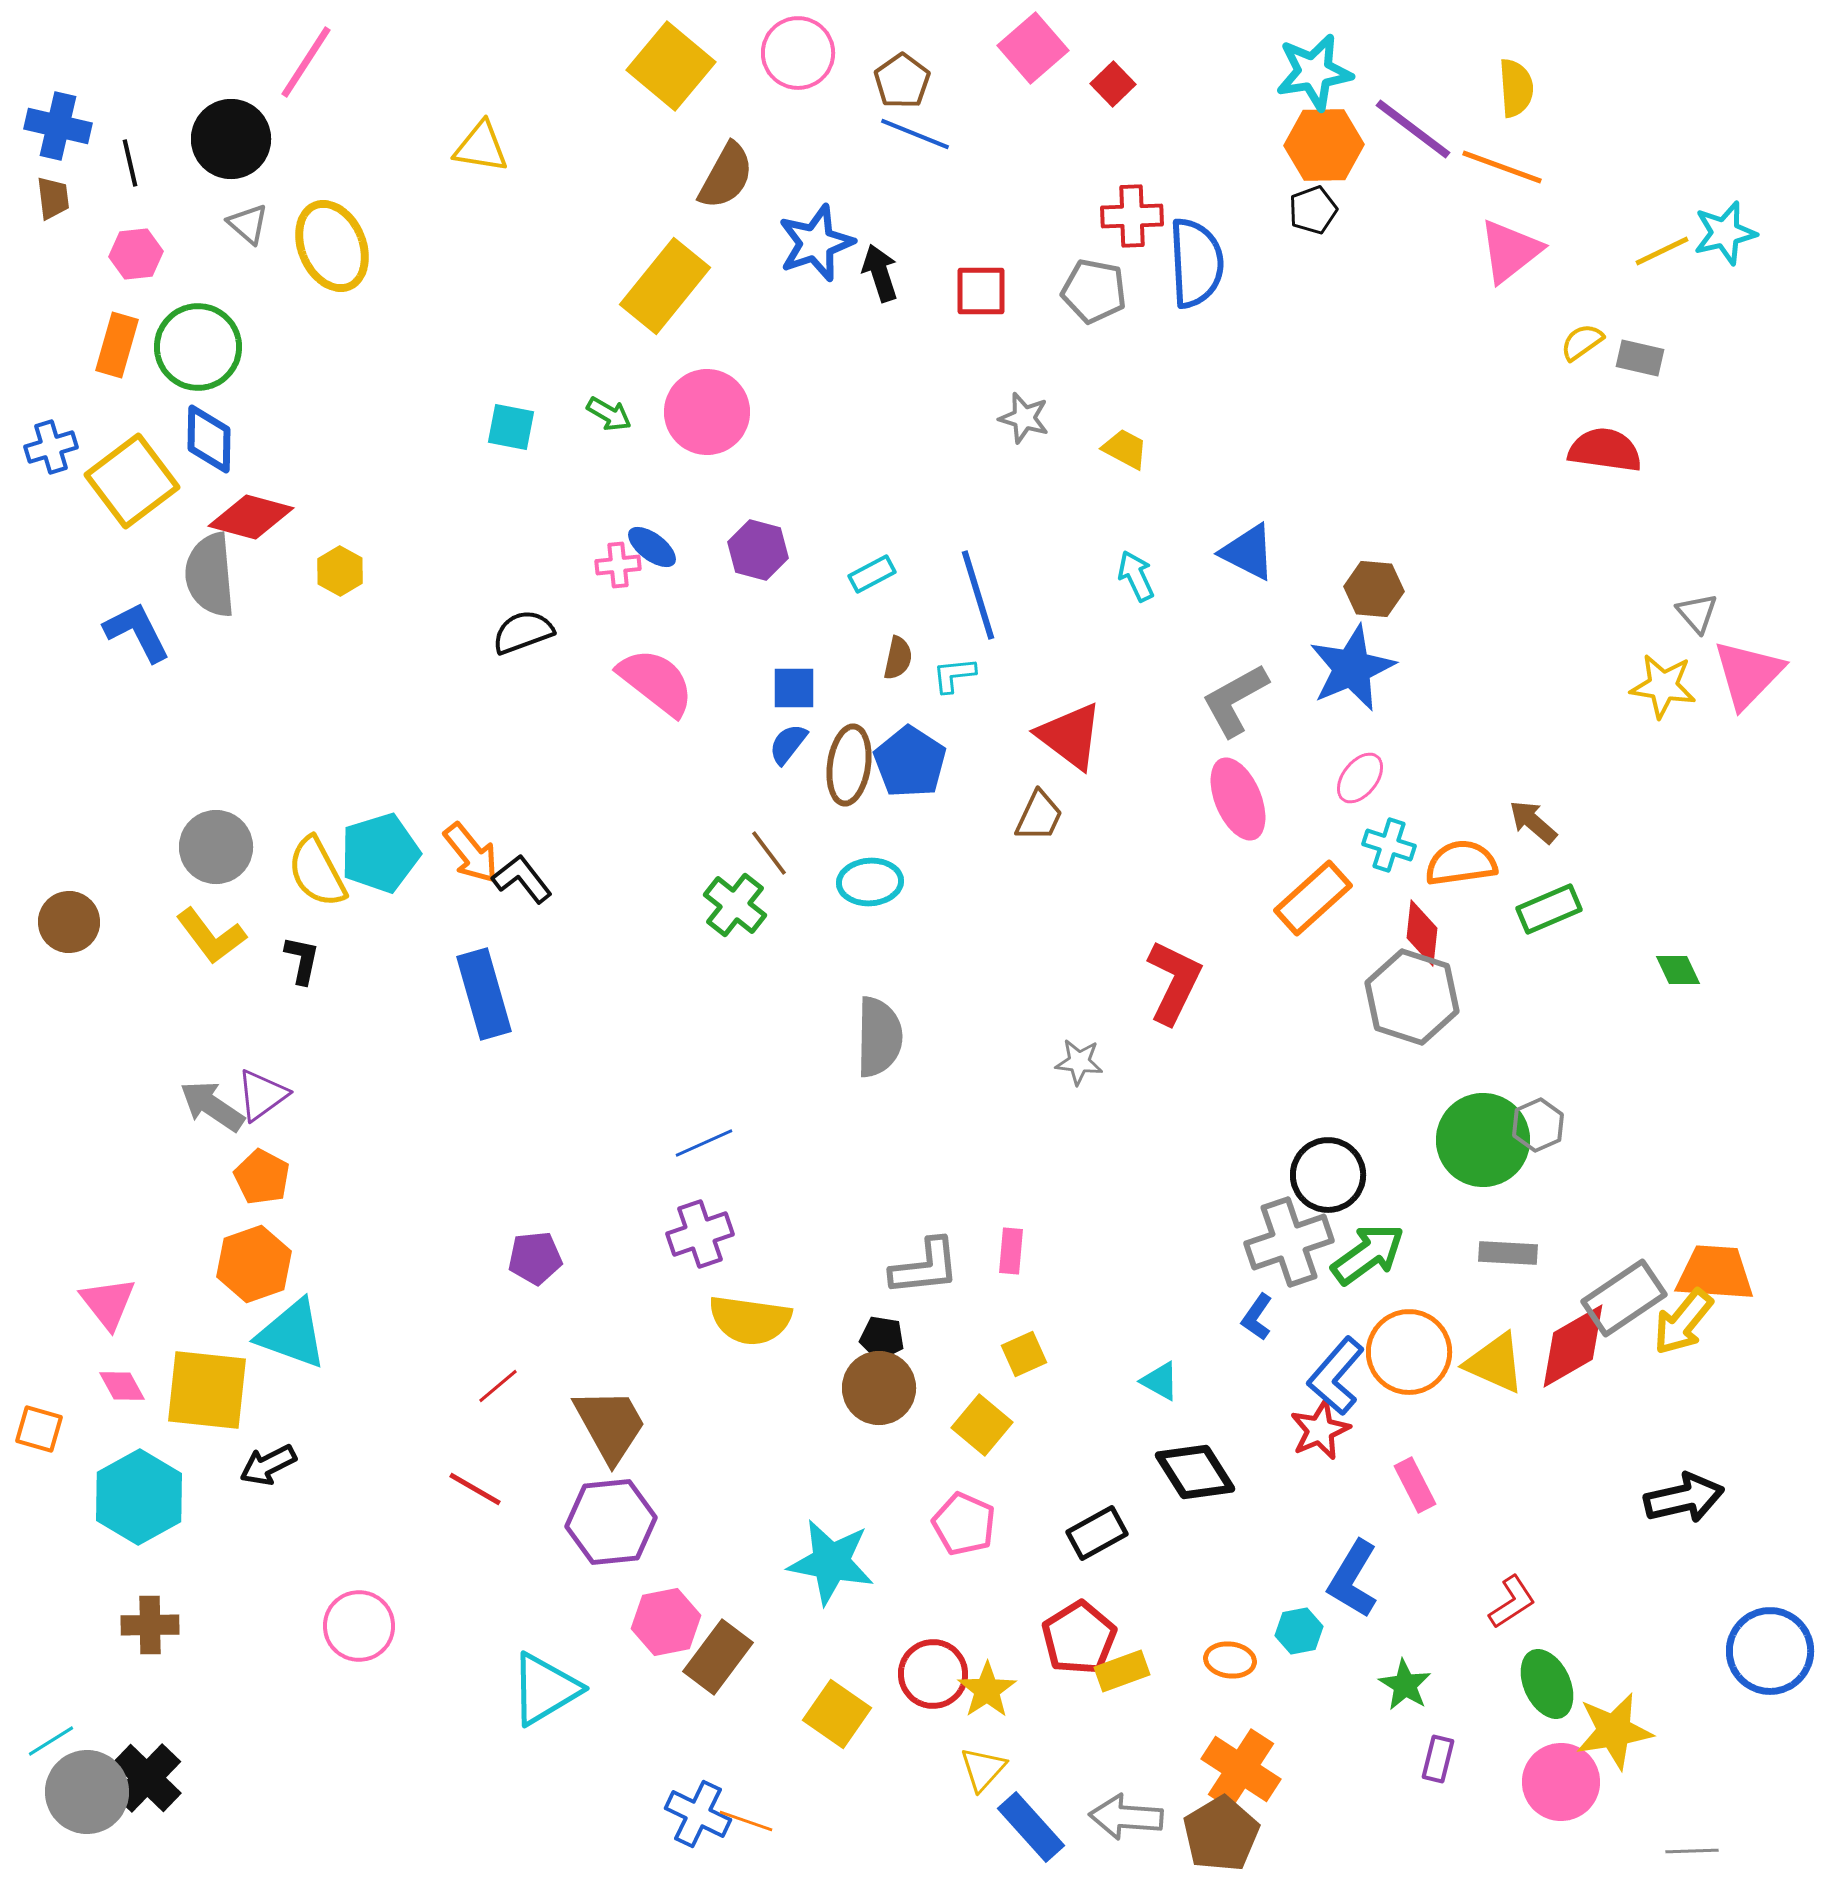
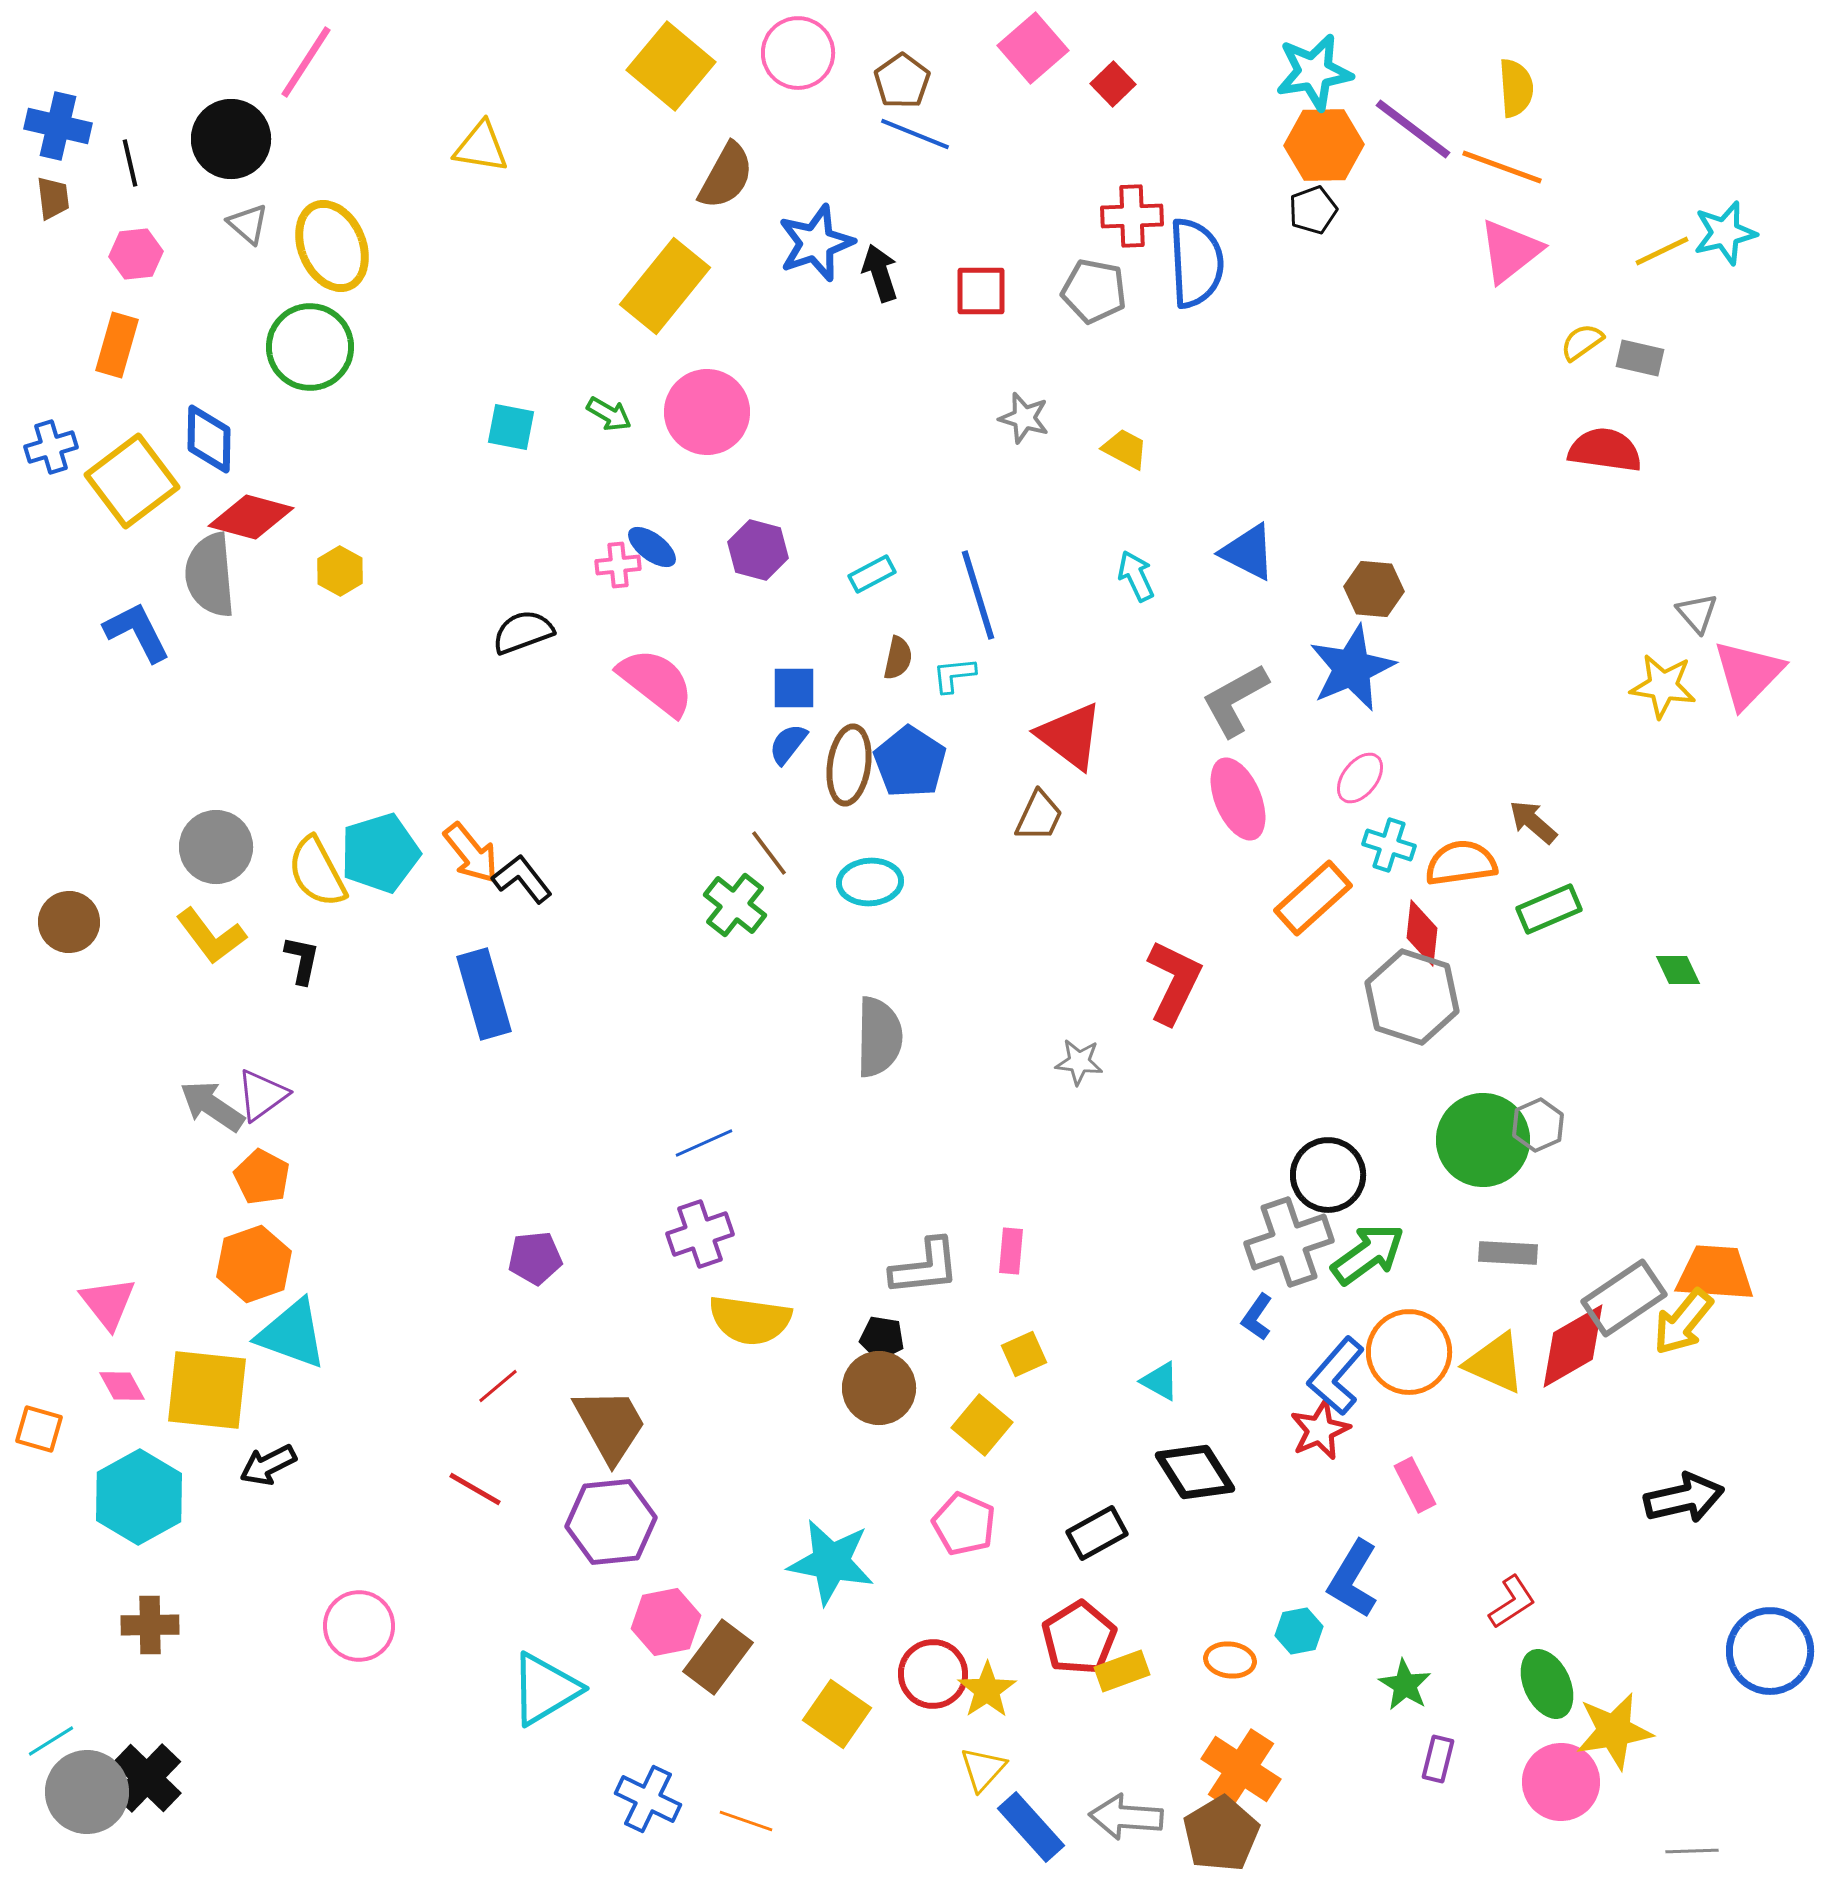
green circle at (198, 347): moved 112 px right
blue cross at (698, 1814): moved 50 px left, 15 px up
